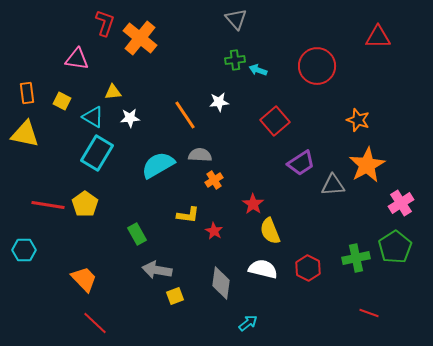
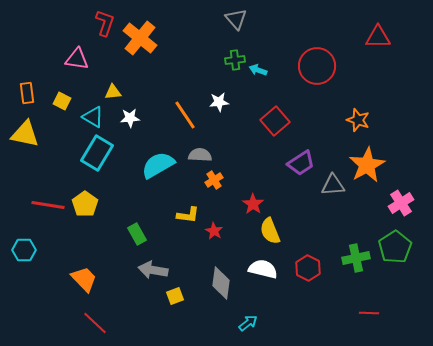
gray arrow at (157, 270): moved 4 px left
red line at (369, 313): rotated 18 degrees counterclockwise
